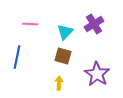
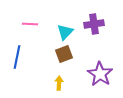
purple cross: rotated 24 degrees clockwise
brown square: moved 1 px right, 2 px up; rotated 36 degrees counterclockwise
purple star: moved 3 px right
